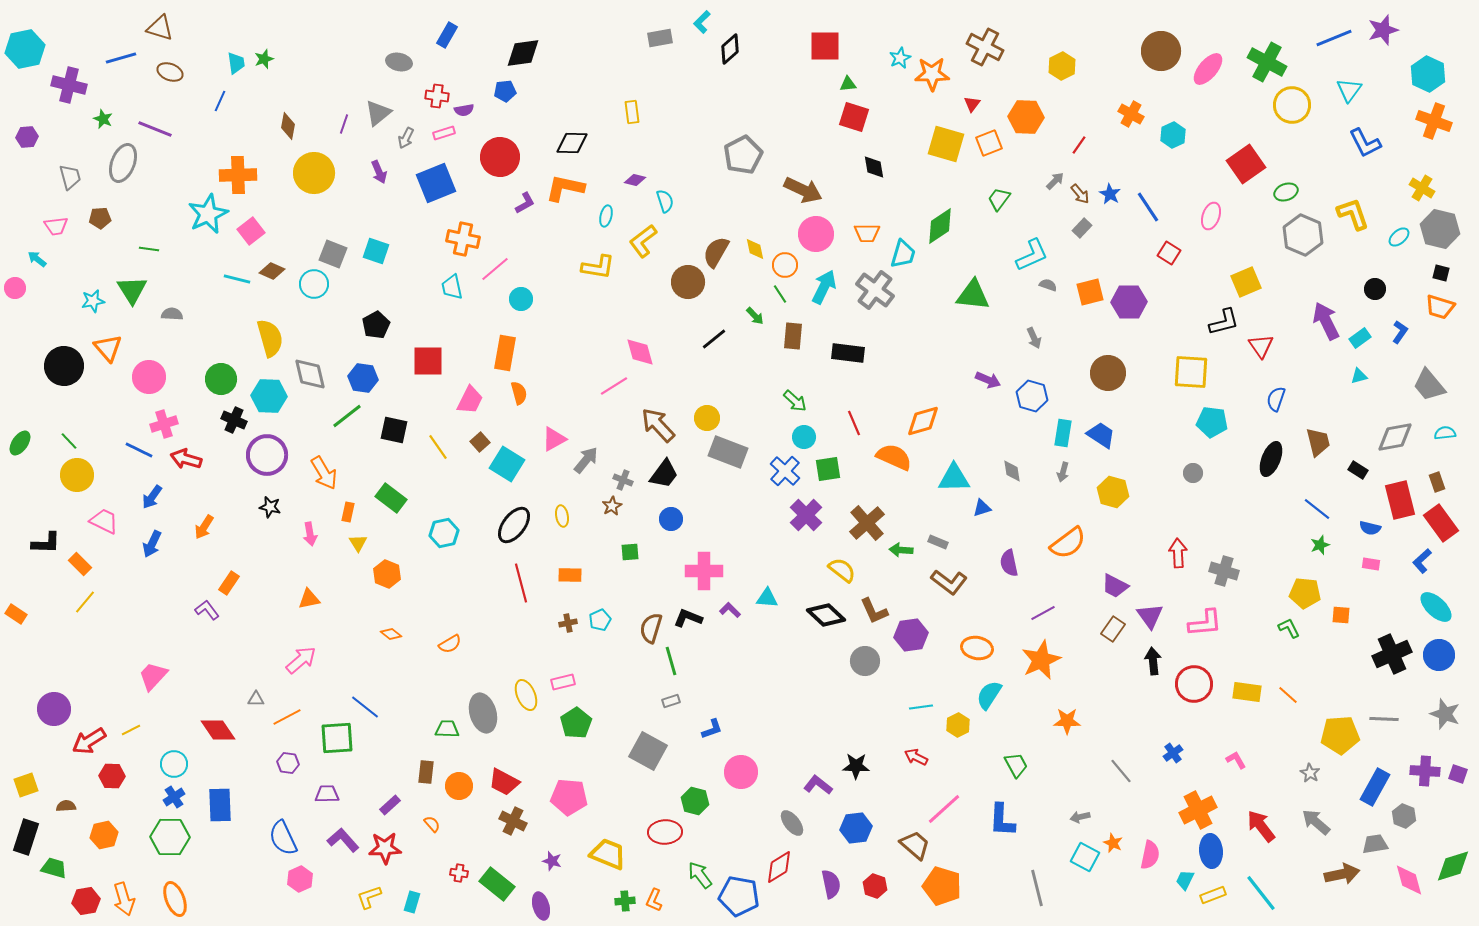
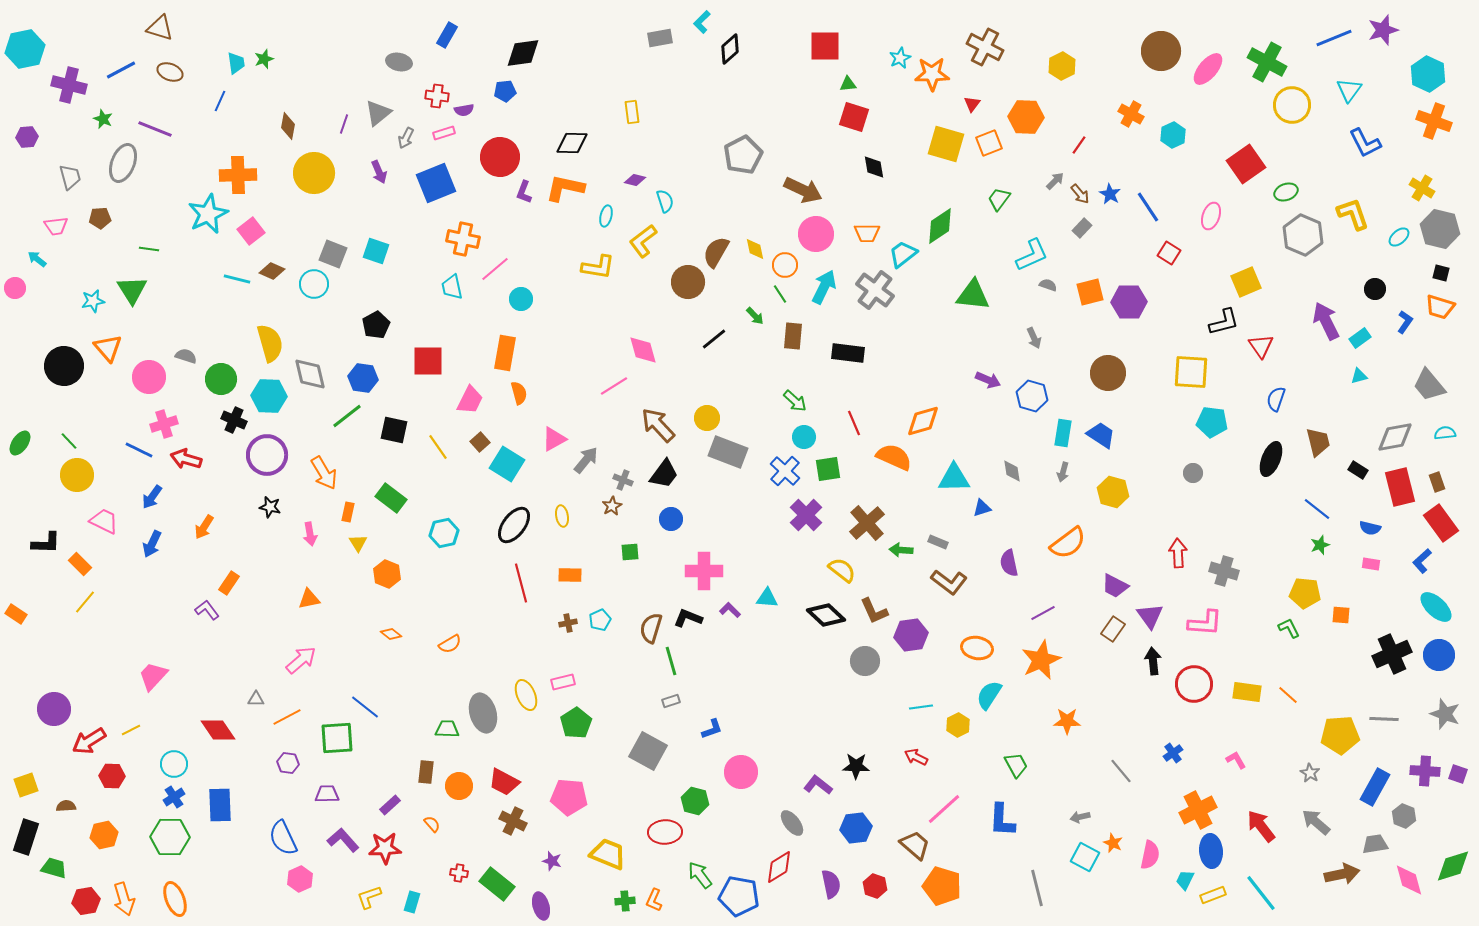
blue line at (121, 58): moved 12 px down; rotated 12 degrees counterclockwise
purple L-shape at (525, 203): moved 1 px left, 11 px up; rotated 140 degrees clockwise
cyan trapezoid at (903, 254): rotated 144 degrees counterclockwise
gray semicircle at (172, 314): moved 14 px right, 42 px down; rotated 15 degrees clockwise
blue L-shape at (1400, 332): moved 5 px right, 10 px up
yellow semicircle at (270, 338): moved 5 px down
pink diamond at (640, 352): moved 3 px right, 2 px up
red rectangle at (1400, 500): moved 13 px up
pink L-shape at (1205, 623): rotated 9 degrees clockwise
